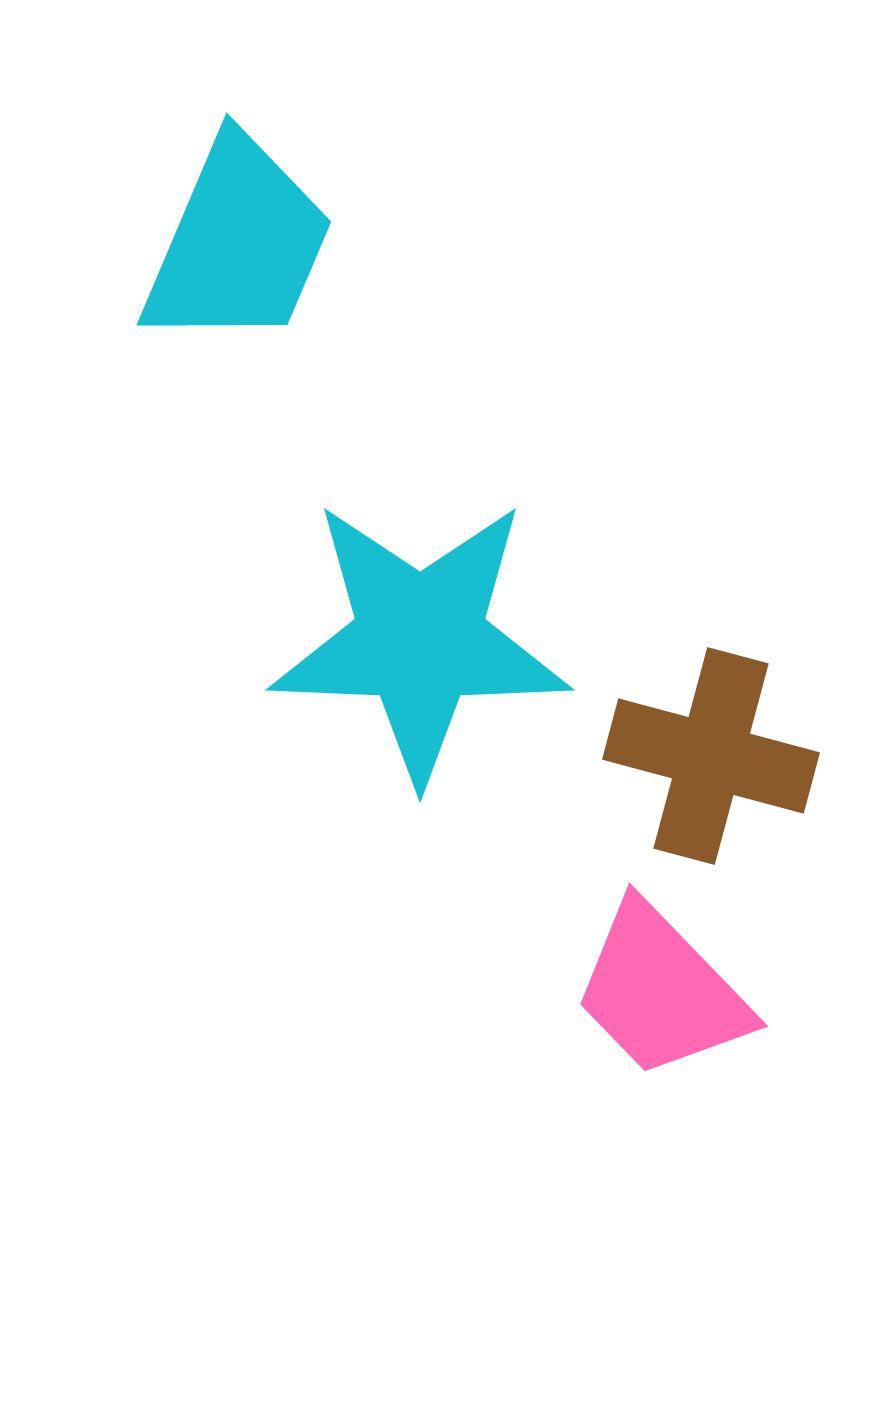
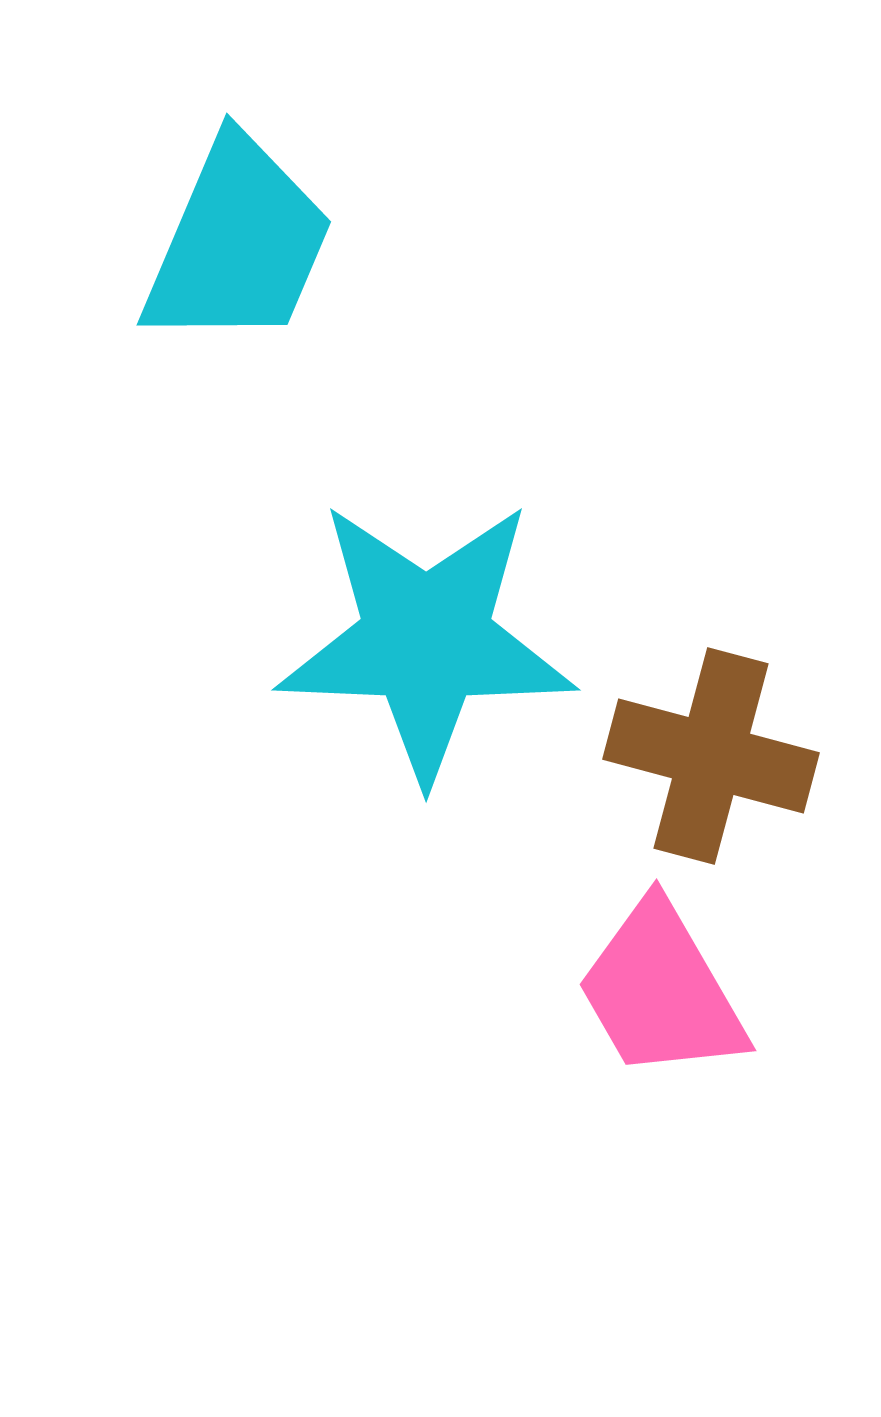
cyan star: moved 6 px right
pink trapezoid: rotated 14 degrees clockwise
